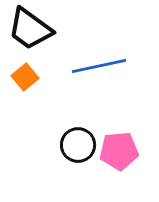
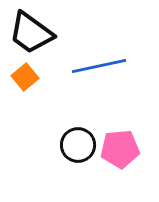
black trapezoid: moved 1 px right, 4 px down
pink pentagon: moved 1 px right, 2 px up
